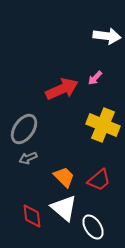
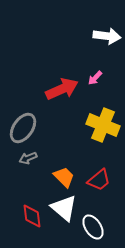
gray ellipse: moved 1 px left, 1 px up
